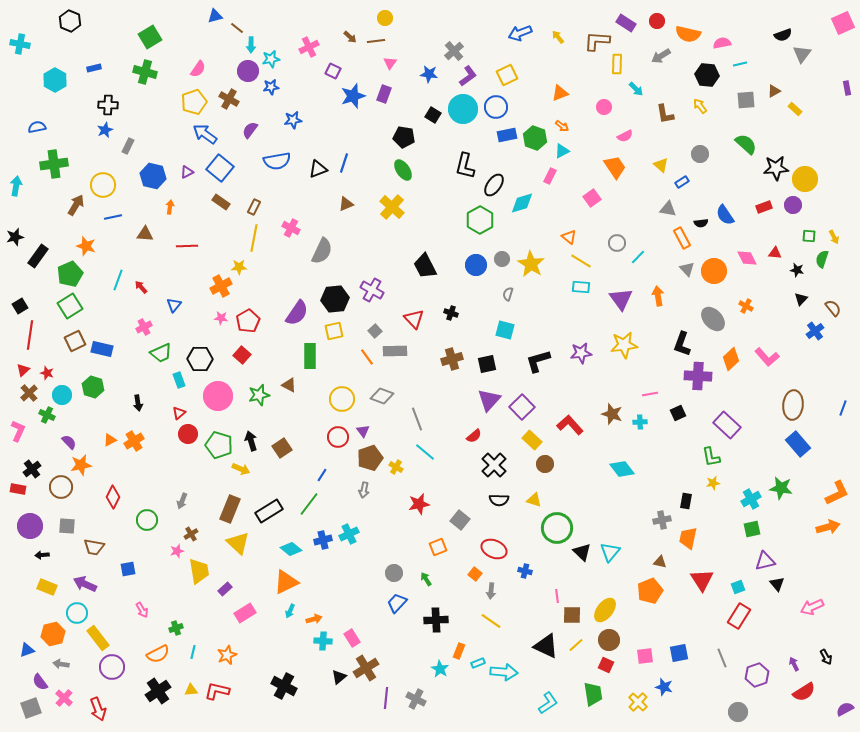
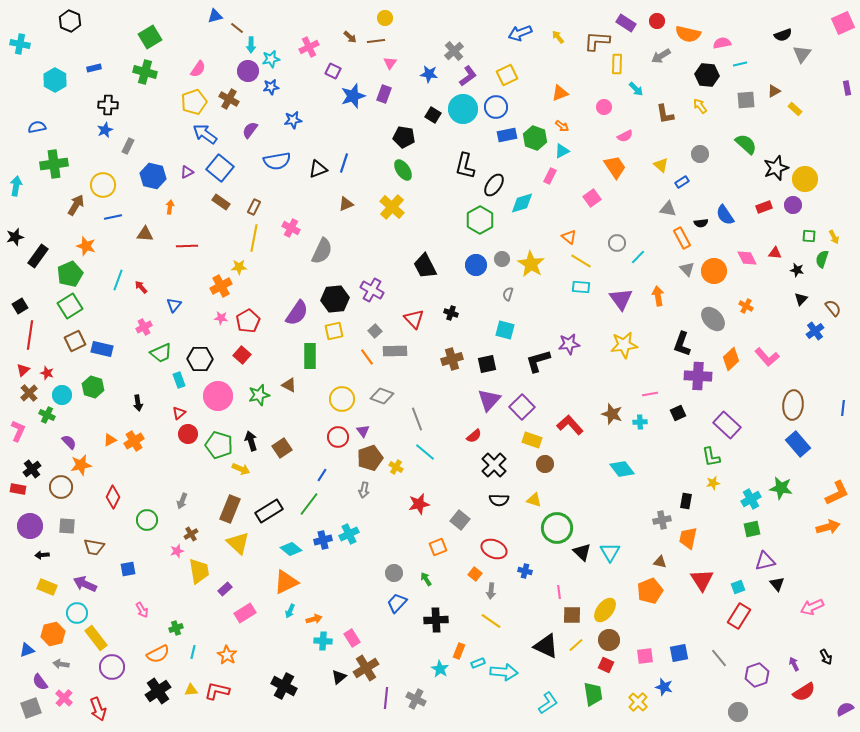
black star at (776, 168): rotated 15 degrees counterclockwise
purple star at (581, 353): moved 12 px left, 9 px up
blue line at (843, 408): rotated 14 degrees counterclockwise
yellow rectangle at (532, 440): rotated 24 degrees counterclockwise
cyan triangle at (610, 552): rotated 10 degrees counterclockwise
pink line at (557, 596): moved 2 px right, 4 px up
yellow rectangle at (98, 638): moved 2 px left
orange star at (227, 655): rotated 18 degrees counterclockwise
gray line at (722, 658): moved 3 px left; rotated 18 degrees counterclockwise
